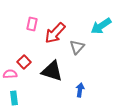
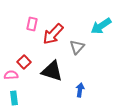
red arrow: moved 2 px left, 1 px down
pink semicircle: moved 1 px right, 1 px down
